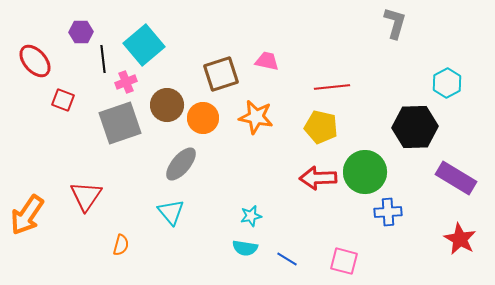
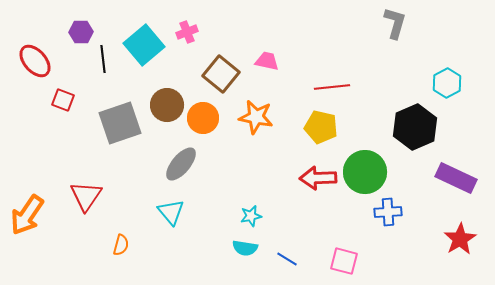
brown square: rotated 33 degrees counterclockwise
pink cross: moved 61 px right, 50 px up
black hexagon: rotated 21 degrees counterclockwise
purple rectangle: rotated 6 degrees counterclockwise
red star: rotated 12 degrees clockwise
